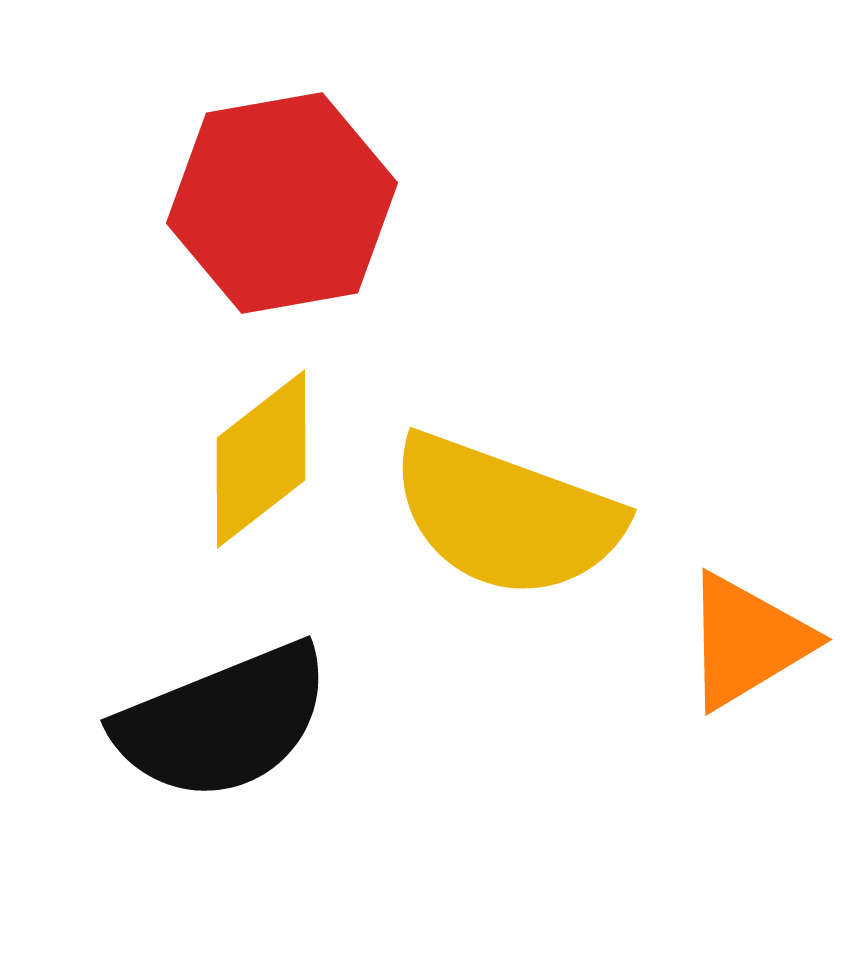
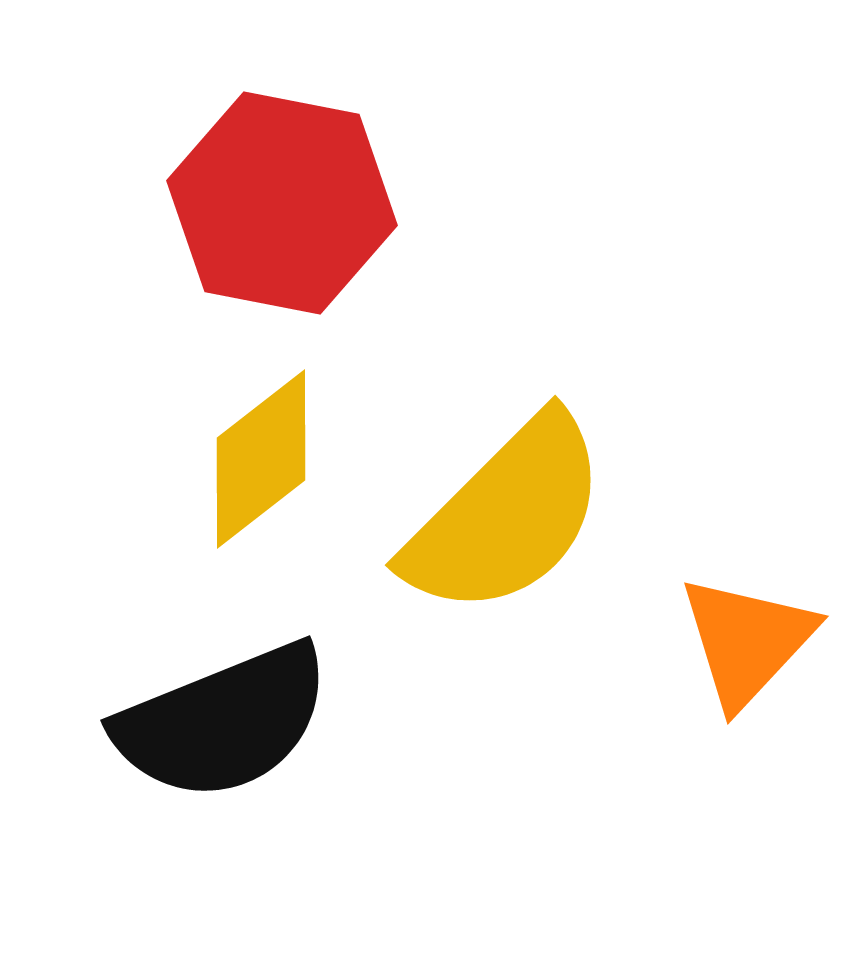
red hexagon: rotated 21 degrees clockwise
yellow semicircle: rotated 65 degrees counterclockwise
orange triangle: rotated 16 degrees counterclockwise
